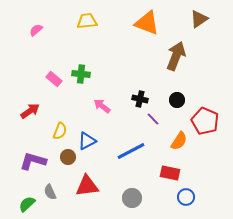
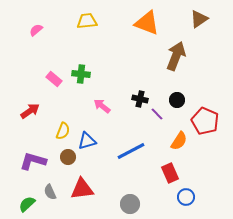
purple line: moved 4 px right, 5 px up
yellow semicircle: moved 3 px right
blue triangle: rotated 12 degrees clockwise
red rectangle: rotated 54 degrees clockwise
red triangle: moved 5 px left, 3 px down
gray circle: moved 2 px left, 6 px down
